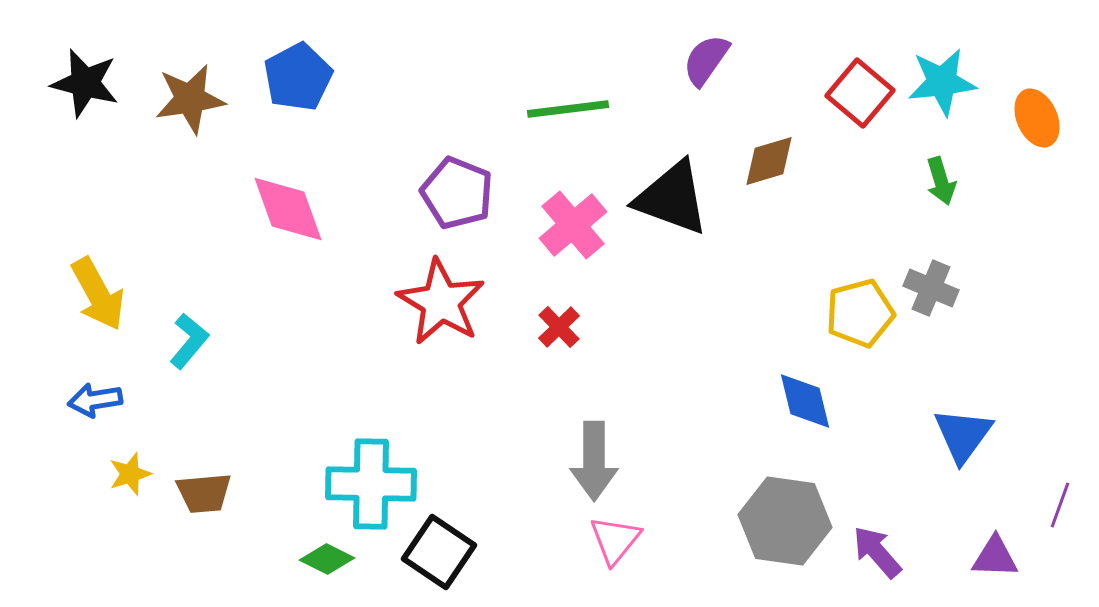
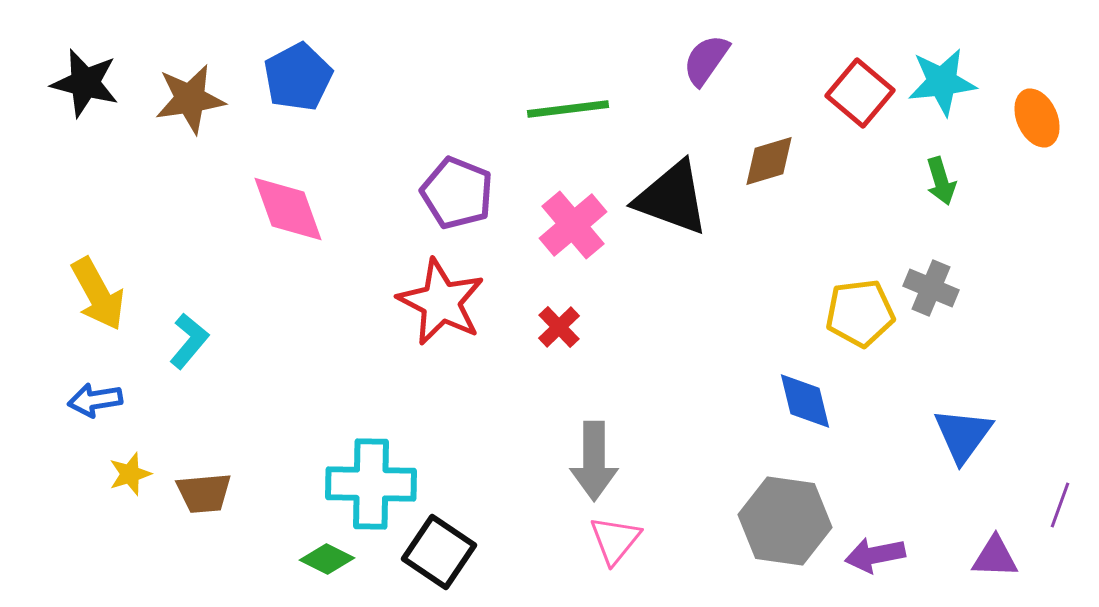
red star: rotated 4 degrees counterclockwise
yellow pentagon: rotated 8 degrees clockwise
purple arrow: moved 2 px left, 3 px down; rotated 60 degrees counterclockwise
